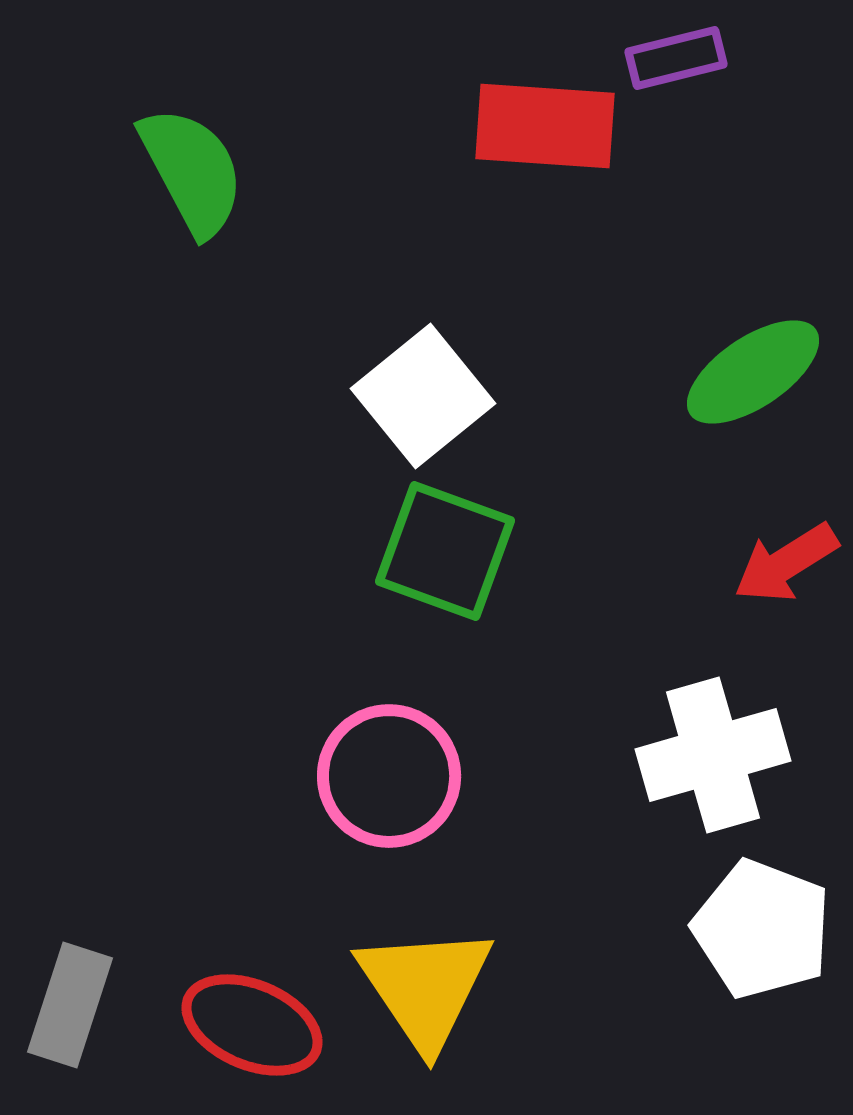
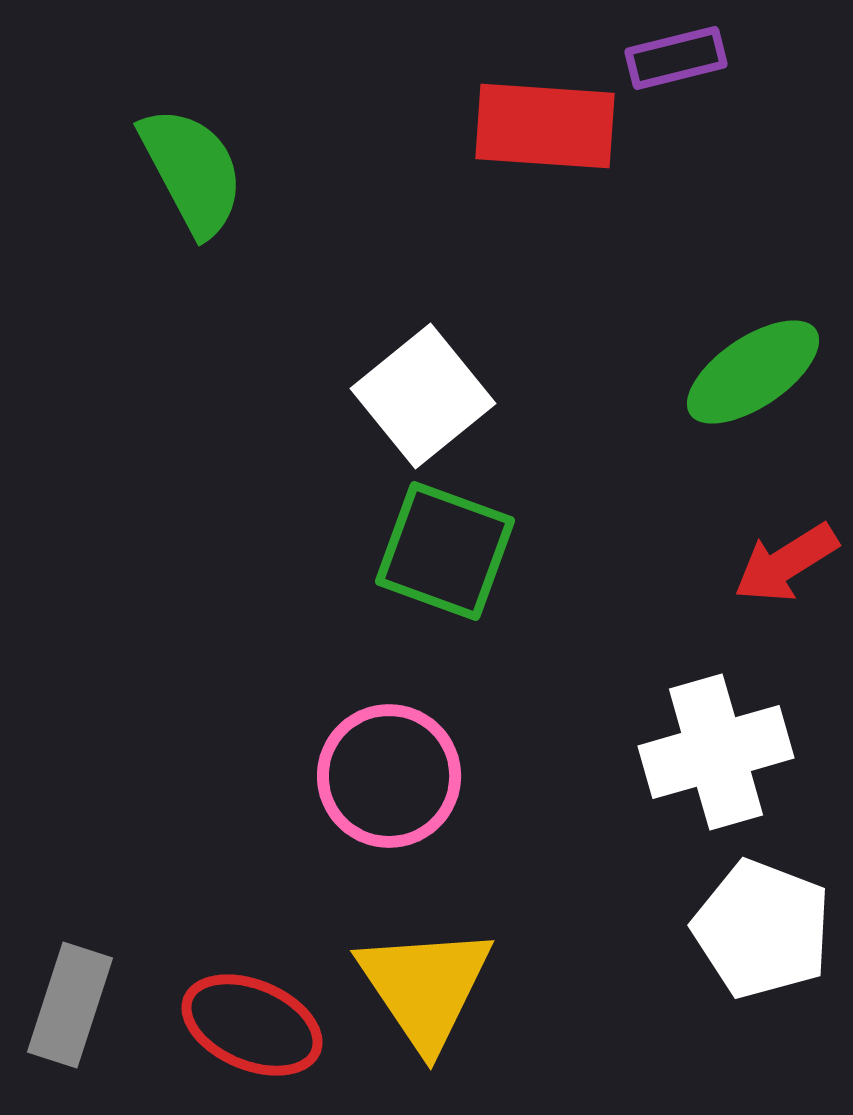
white cross: moved 3 px right, 3 px up
